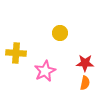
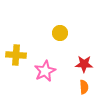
yellow cross: moved 2 px down
red star: moved 1 px left, 1 px down
orange semicircle: moved 1 px left, 4 px down; rotated 16 degrees counterclockwise
